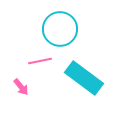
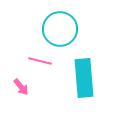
pink line: rotated 25 degrees clockwise
cyan rectangle: rotated 48 degrees clockwise
